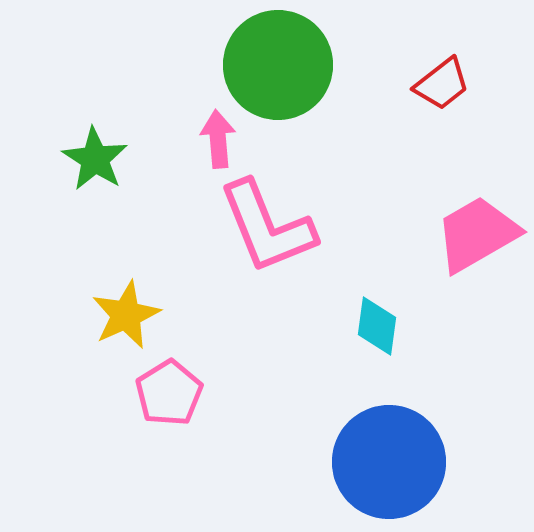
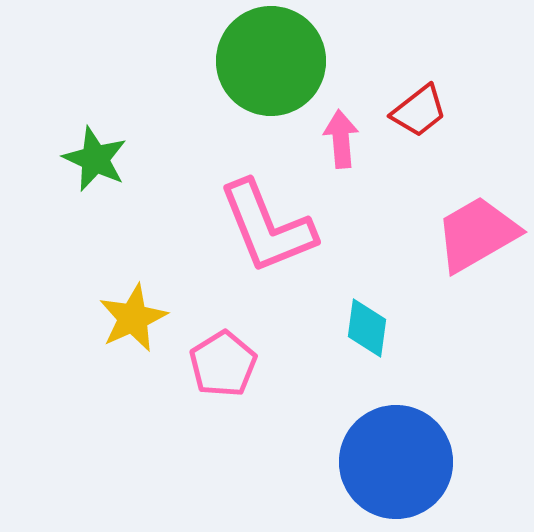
green circle: moved 7 px left, 4 px up
red trapezoid: moved 23 px left, 27 px down
pink arrow: moved 123 px right
green star: rotated 8 degrees counterclockwise
yellow star: moved 7 px right, 3 px down
cyan diamond: moved 10 px left, 2 px down
pink pentagon: moved 54 px right, 29 px up
blue circle: moved 7 px right
